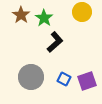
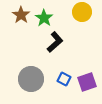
gray circle: moved 2 px down
purple square: moved 1 px down
